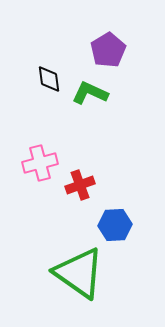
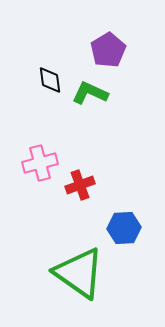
black diamond: moved 1 px right, 1 px down
blue hexagon: moved 9 px right, 3 px down
